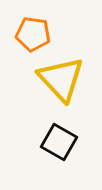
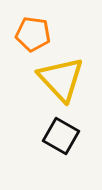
black square: moved 2 px right, 6 px up
